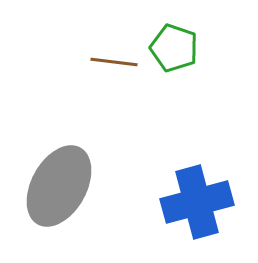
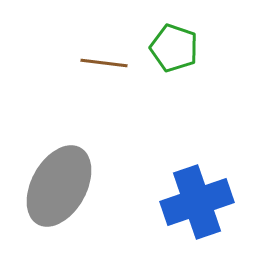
brown line: moved 10 px left, 1 px down
blue cross: rotated 4 degrees counterclockwise
